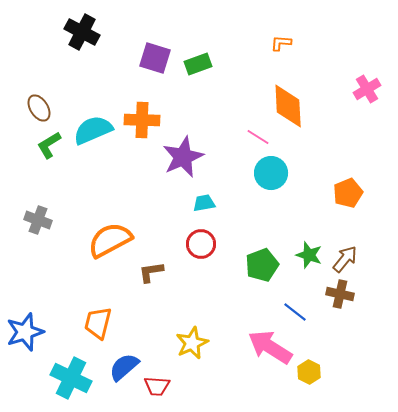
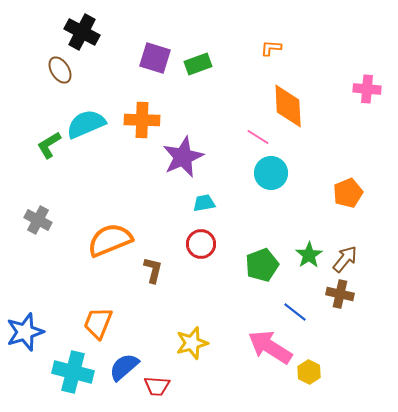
orange L-shape: moved 10 px left, 5 px down
pink cross: rotated 36 degrees clockwise
brown ellipse: moved 21 px right, 38 px up
cyan semicircle: moved 7 px left, 6 px up
gray cross: rotated 8 degrees clockwise
orange semicircle: rotated 6 degrees clockwise
green star: rotated 20 degrees clockwise
brown L-shape: moved 2 px right, 2 px up; rotated 112 degrees clockwise
orange trapezoid: rotated 8 degrees clockwise
yellow star: rotated 8 degrees clockwise
cyan cross: moved 2 px right, 6 px up; rotated 12 degrees counterclockwise
